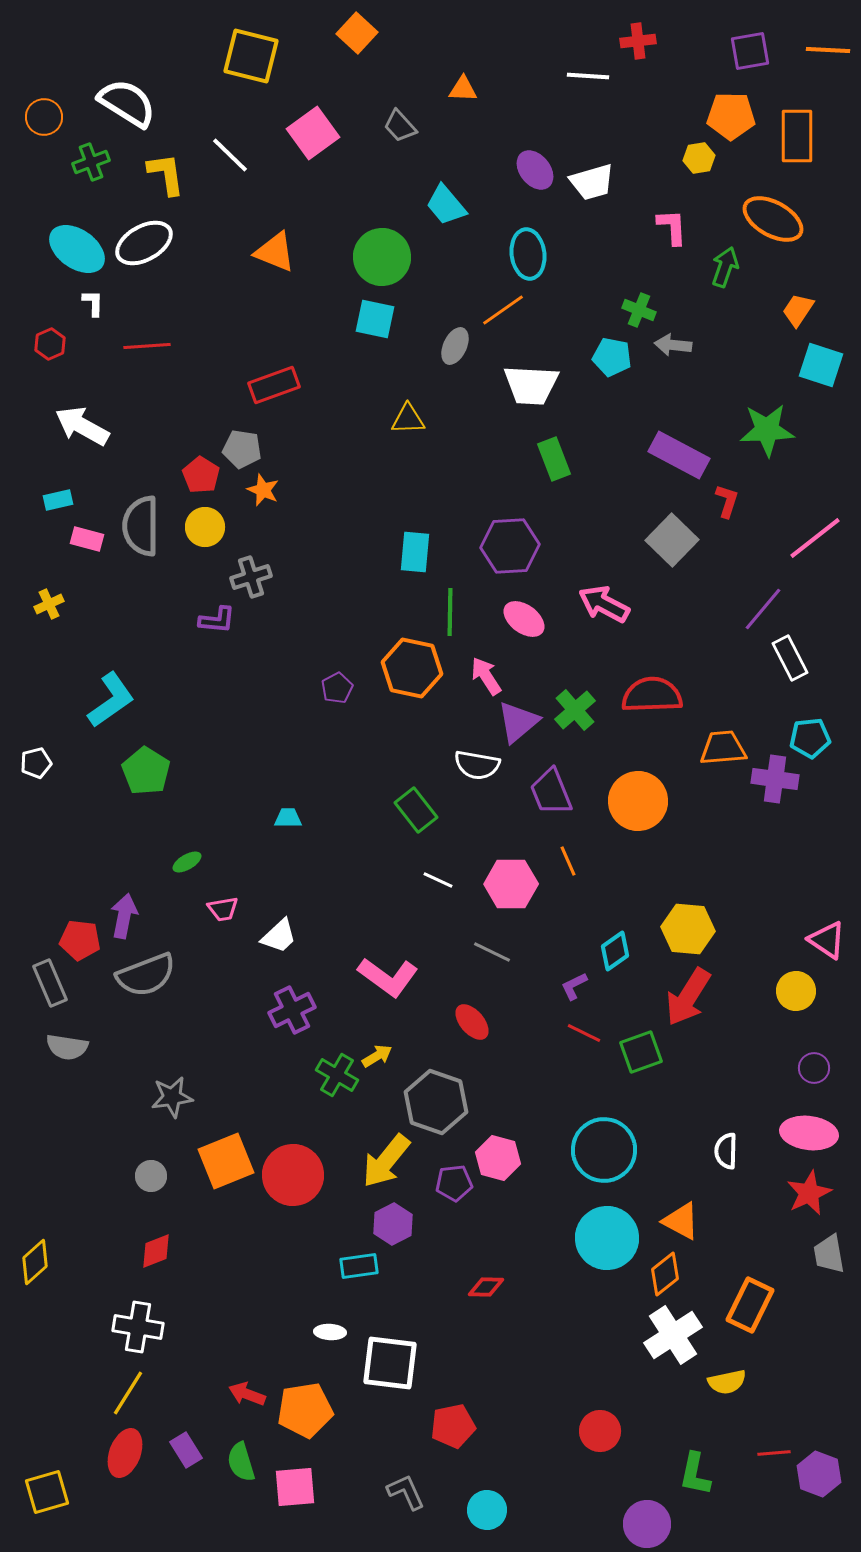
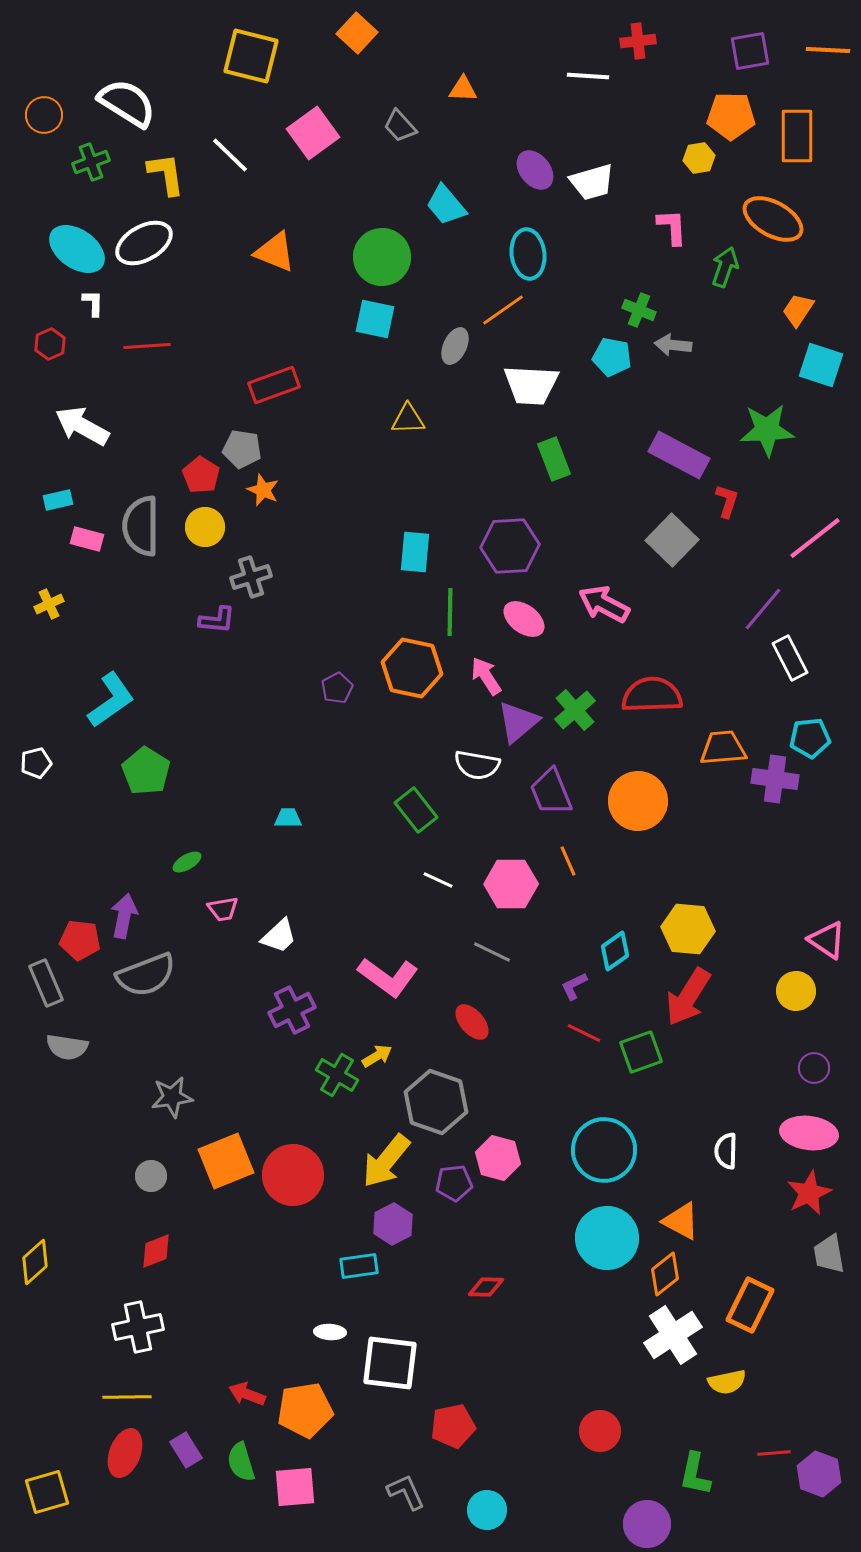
orange circle at (44, 117): moved 2 px up
gray rectangle at (50, 983): moved 4 px left
white cross at (138, 1327): rotated 21 degrees counterclockwise
yellow line at (128, 1393): moved 1 px left, 4 px down; rotated 57 degrees clockwise
